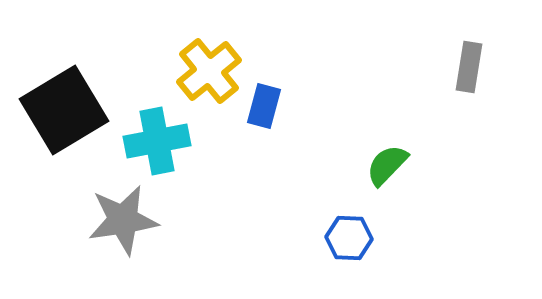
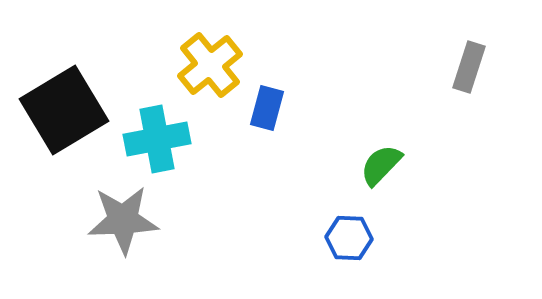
gray rectangle: rotated 9 degrees clockwise
yellow cross: moved 1 px right, 6 px up
blue rectangle: moved 3 px right, 2 px down
cyan cross: moved 2 px up
green semicircle: moved 6 px left
gray star: rotated 6 degrees clockwise
